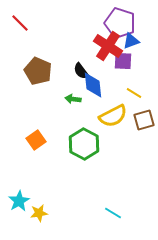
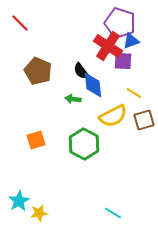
orange square: rotated 18 degrees clockwise
